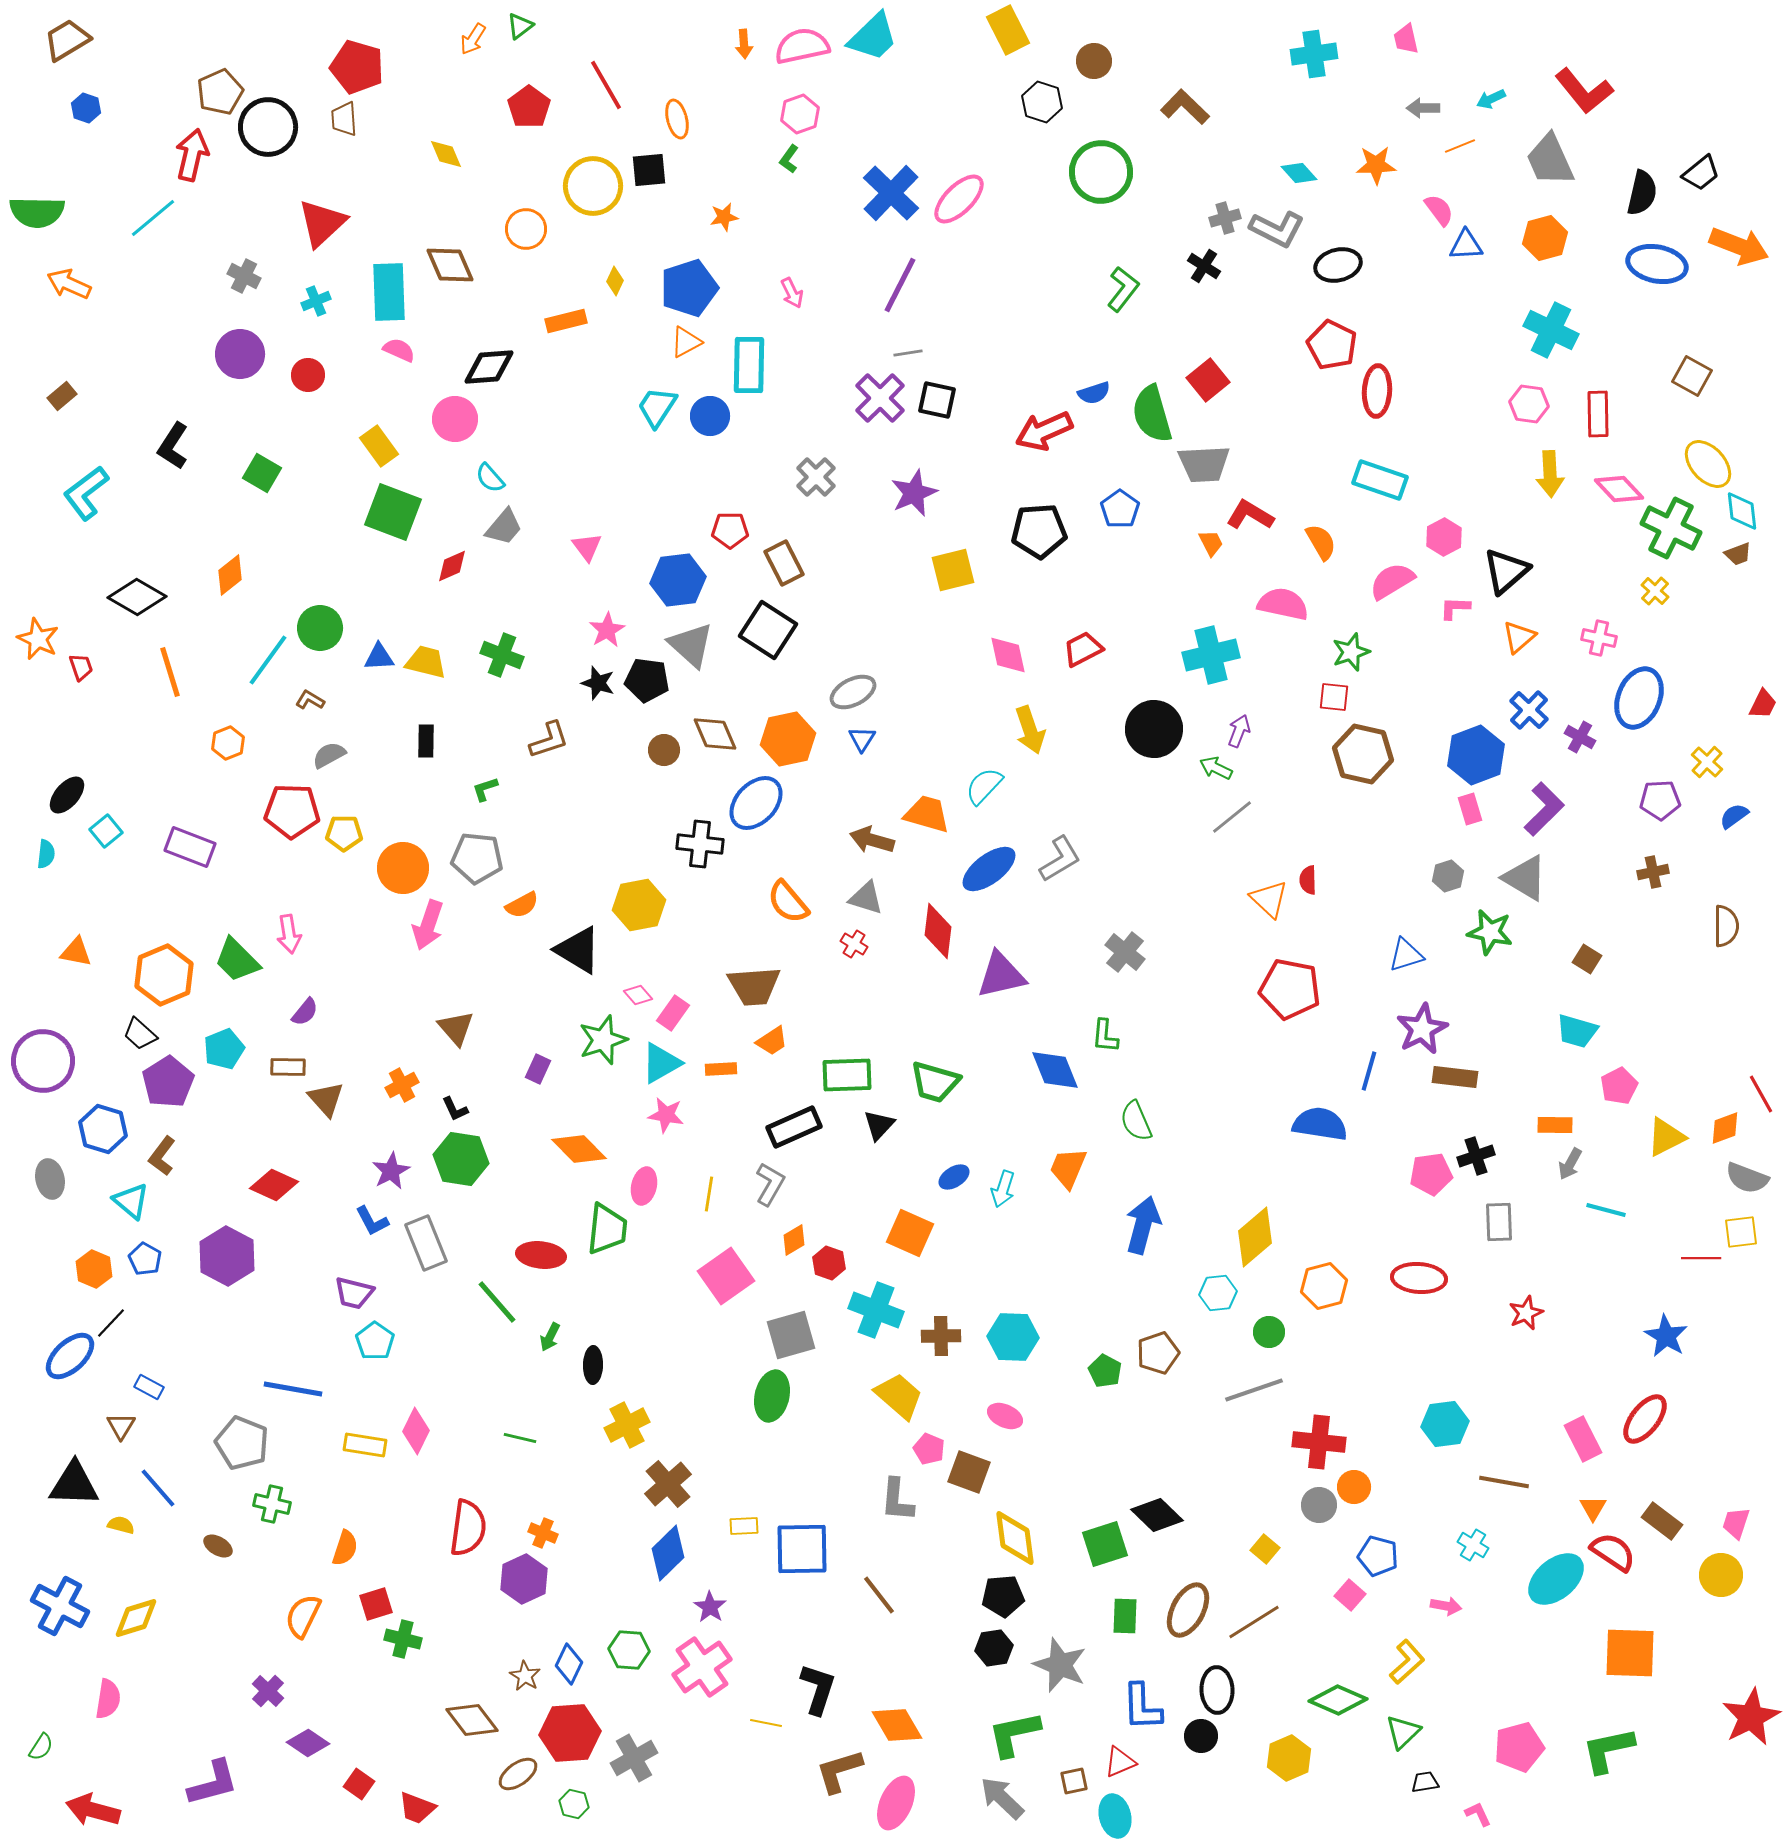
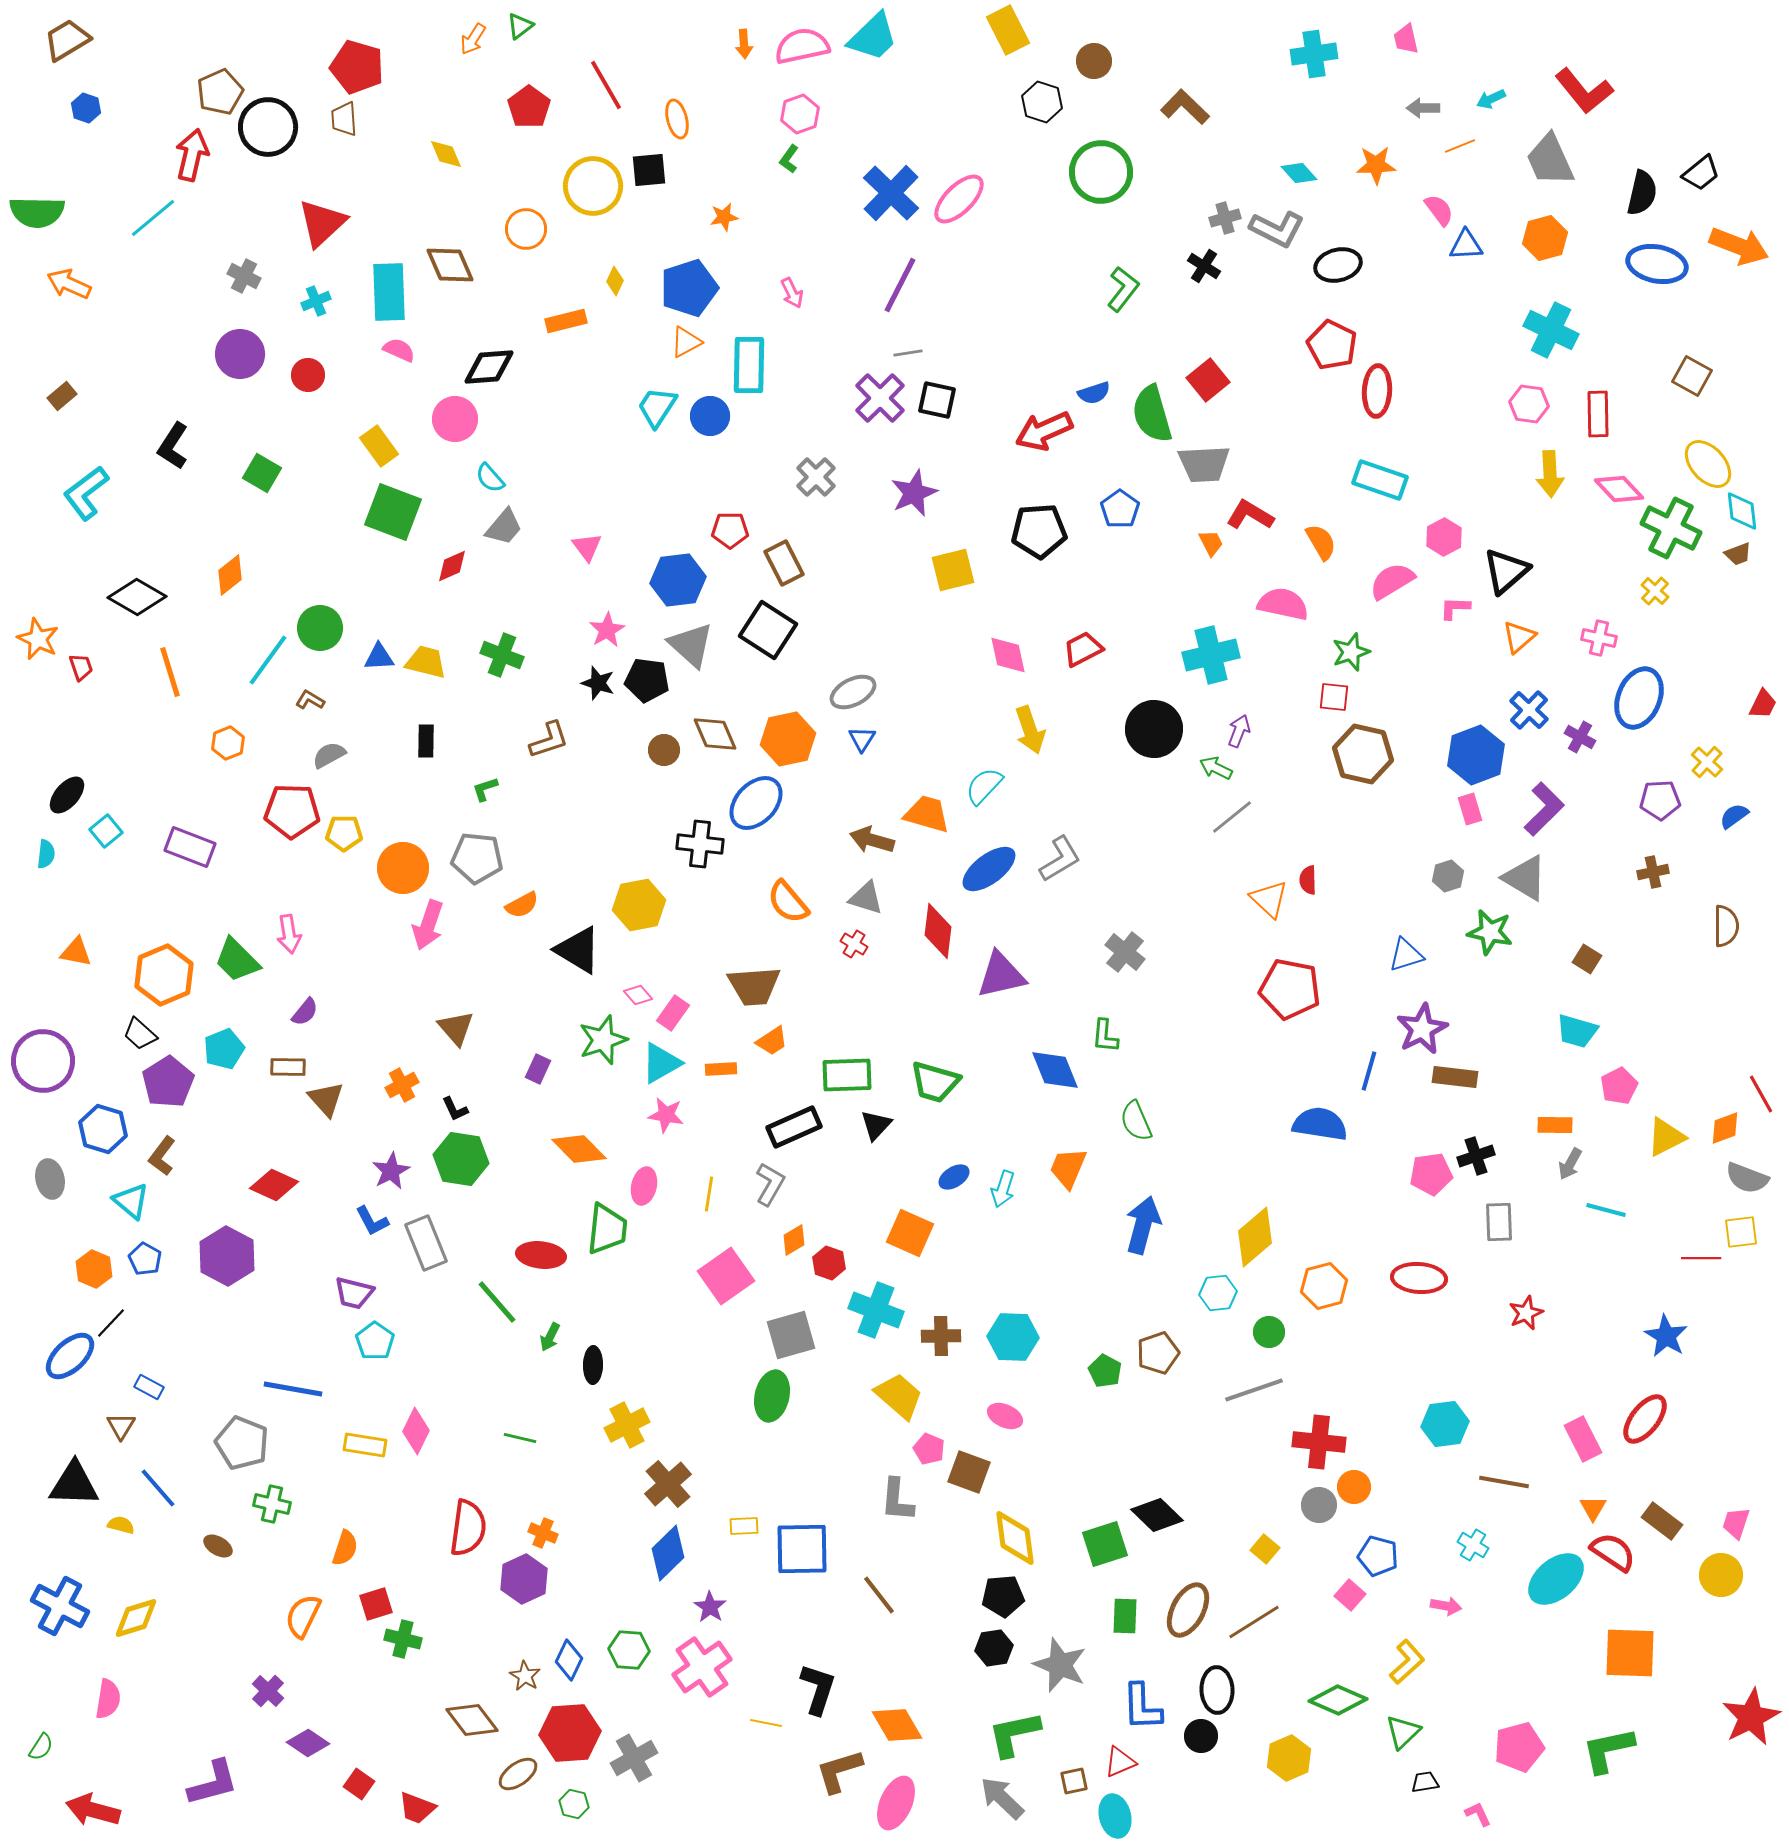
black triangle at (879, 1125): moved 3 px left
blue diamond at (569, 1664): moved 4 px up
